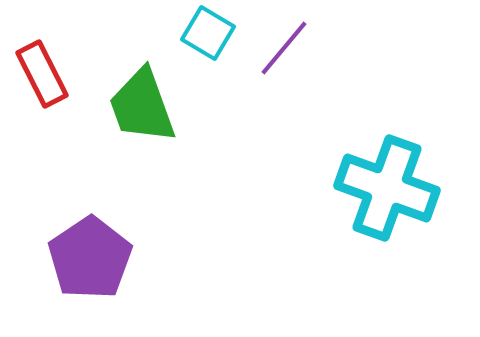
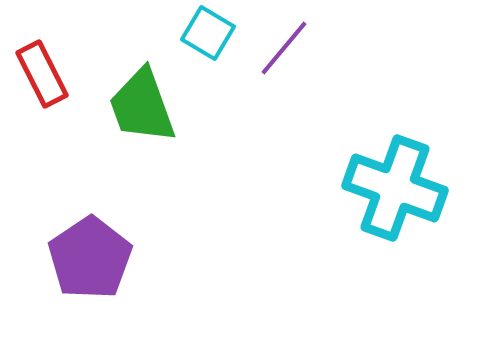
cyan cross: moved 8 px right
